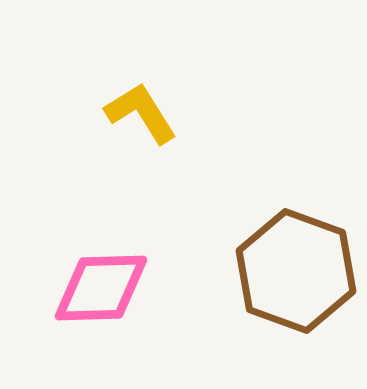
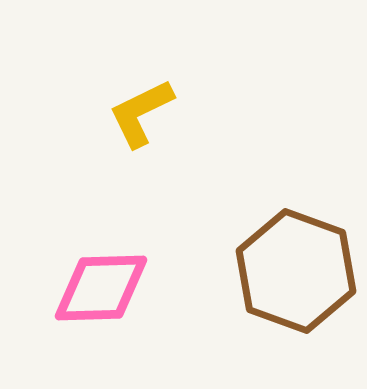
yellow L-shape: rotated 84 degrees counterclockwise
